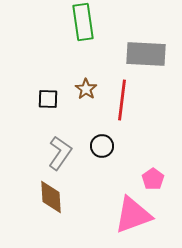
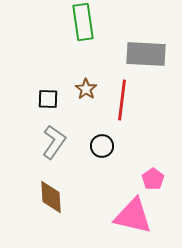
gray L-shape: moved 6 px left, 11 px up
pink triangle: moved 1 px down; rotated 33 degrees clockwise
